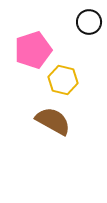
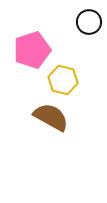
pink pentagon: moved 1 px left
brown semicircle: moved 2 px left, 4 px up
